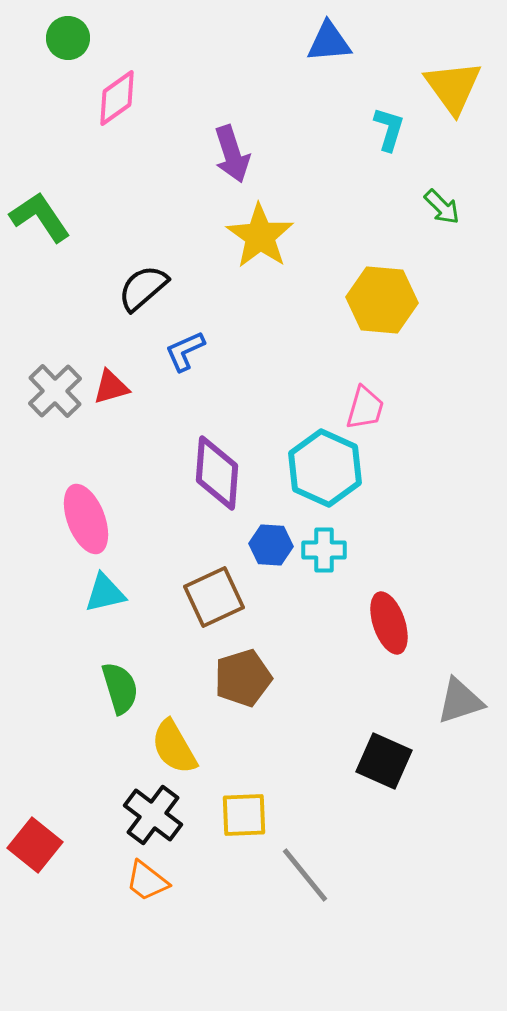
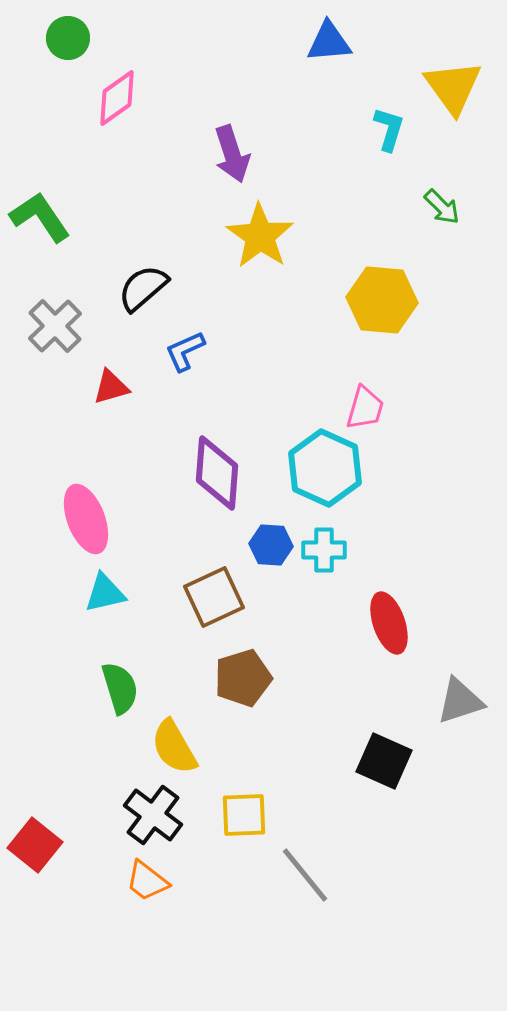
gray cross: moved 65 px up
